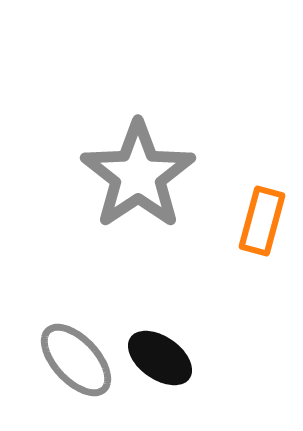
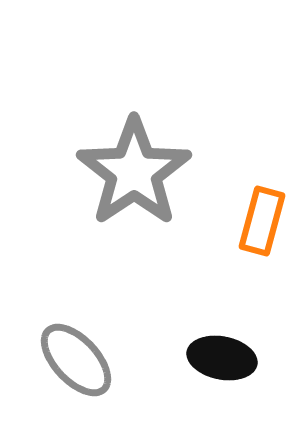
gray star: moved 4 px left, 3 px up
black ellipse: moved 62 px right; rotated 24 degrees counterclockwise
